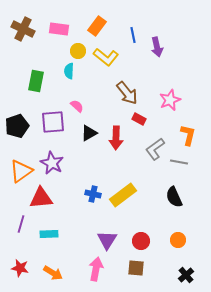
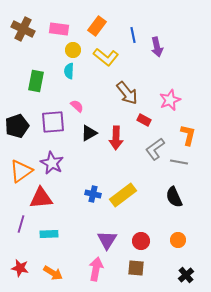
yellow circle: moved 5 px left, 1 px up
red rectangle: moved 5 px right, 1 px down
